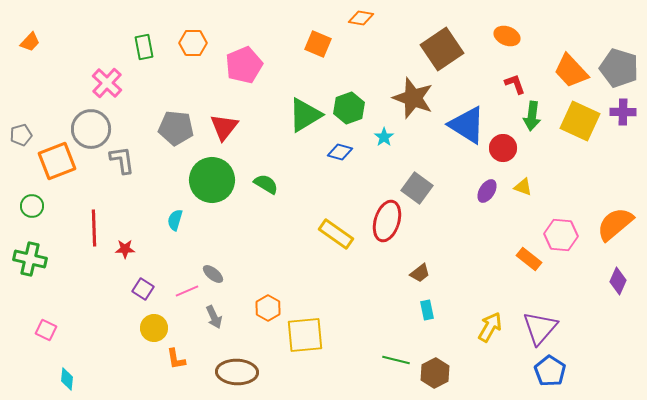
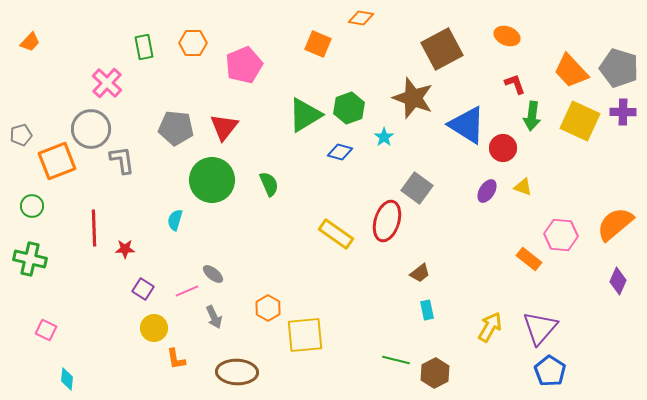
brown square at (442, 49): rotated 6 degrees clockwise
green semicircle at (266, 184): moved 3 px right; rotated 35 degrees clockwise
